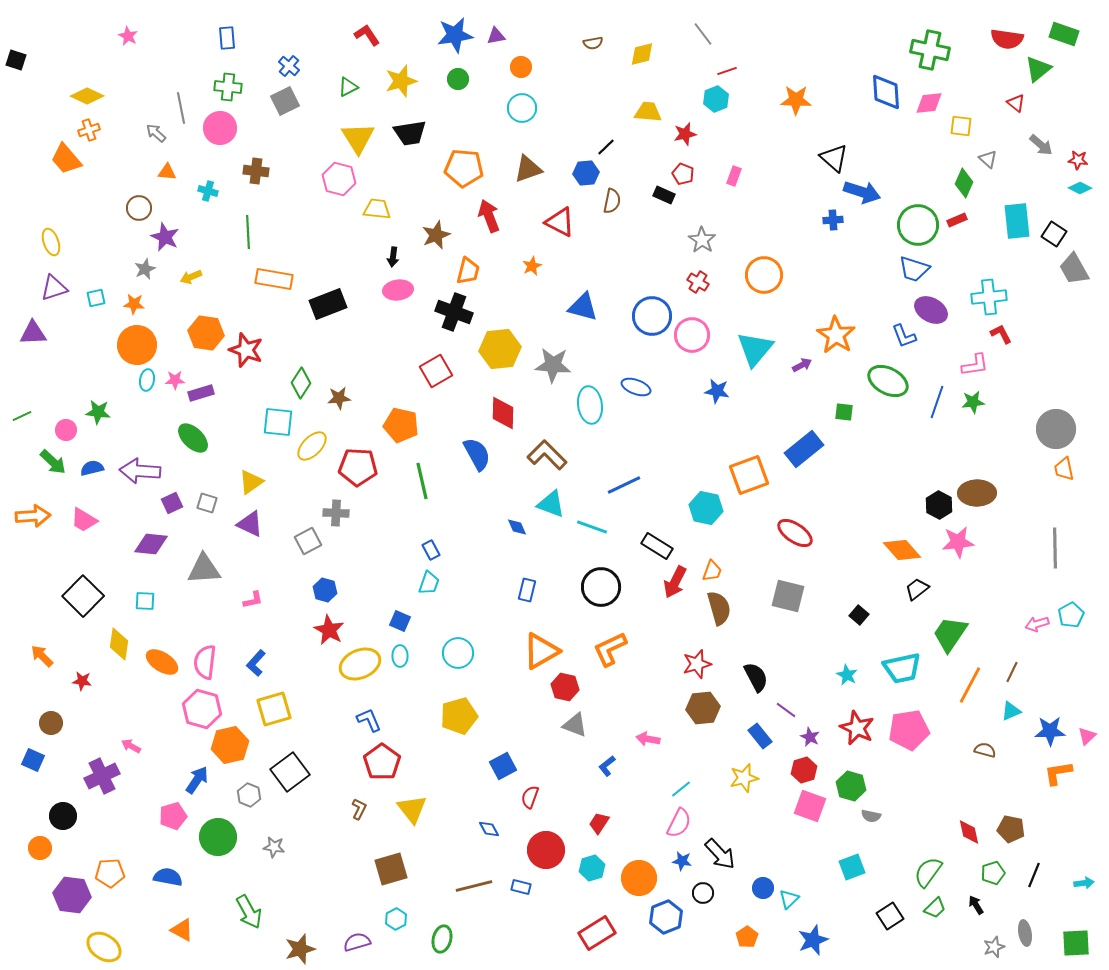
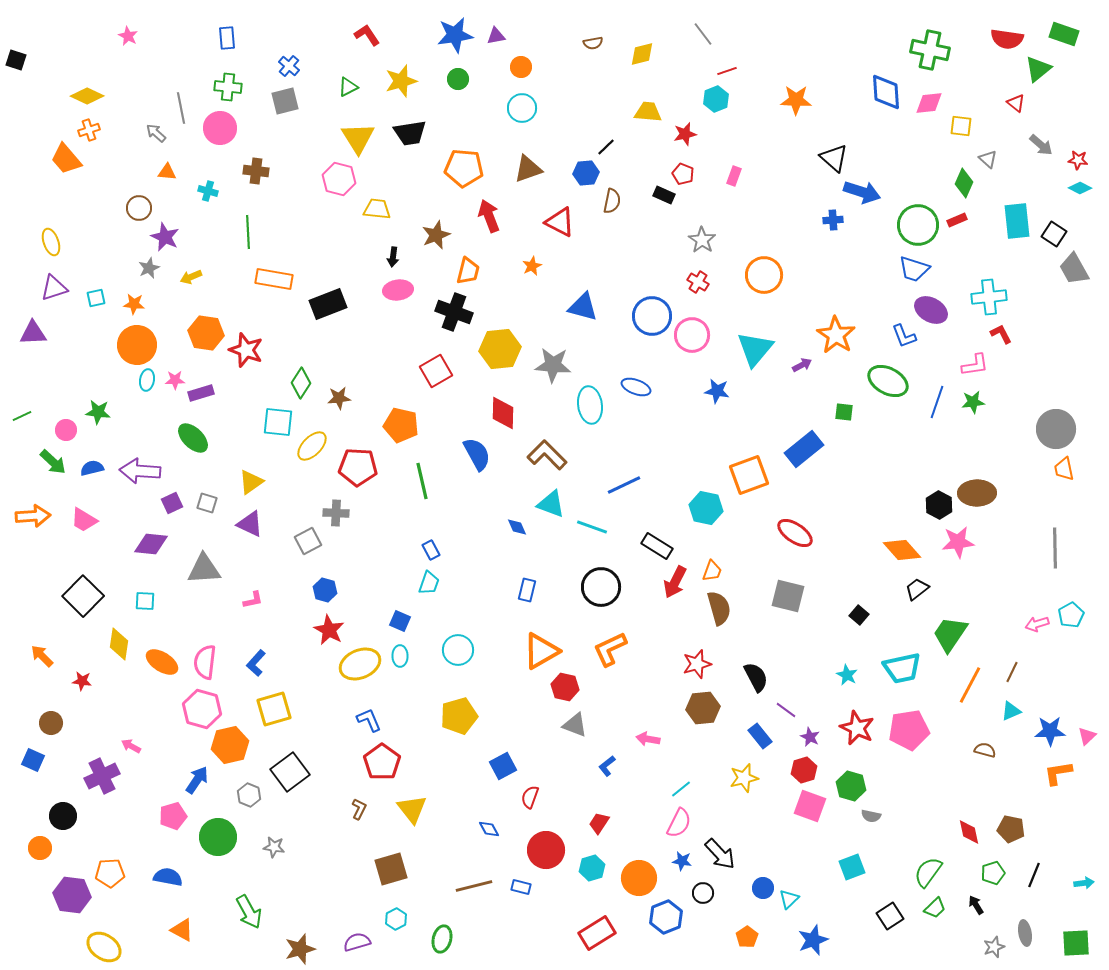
gray square at (285, 101): rotated 12 degrees clockwise
gray star at (145, 269): moved 4 px right, 1 px up
cyan circle at (458, 653): moved 3 px up
